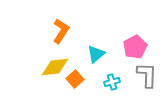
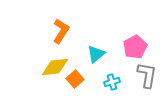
gray L-shape: rotated 8 degrees clockwise
